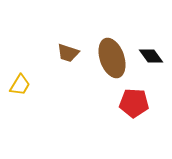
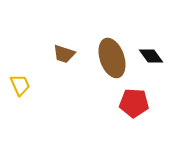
brown trapezoid: moved 4 px left, 1 px down
yellow trapezoid: rotated 55 degrees counterclockwise
